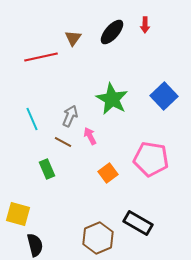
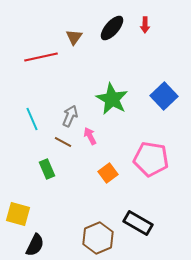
black ellipse: moved 4 px up
brown triangle: moved 1 px right, 1 px up
black semicircle: rotated 40 degrees clockwise
